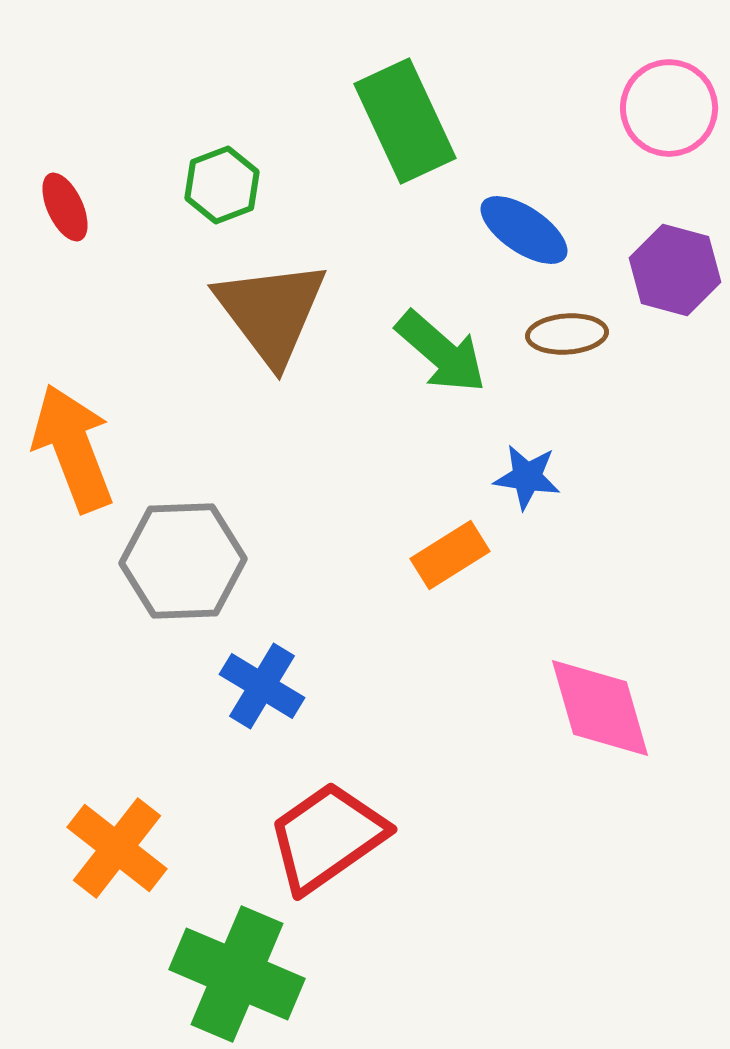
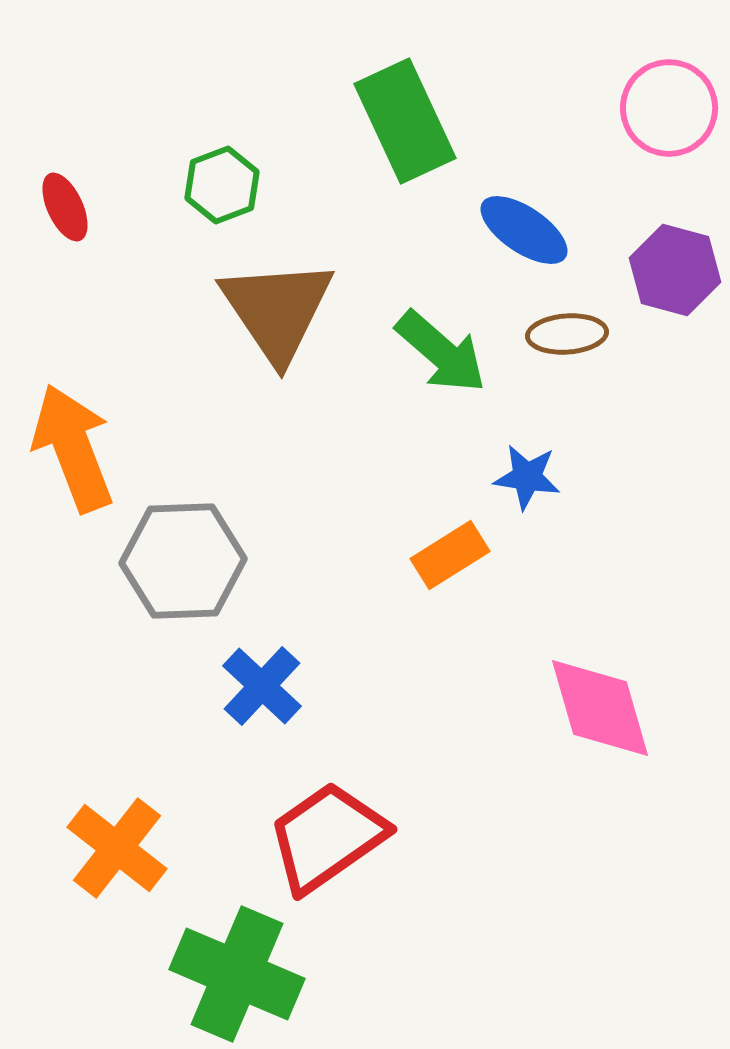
brown triangle: moved 6 px right, 2 px up; rotated 3 degrees clockwise
blue cross: rotated 12 degrees clockwise
